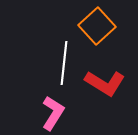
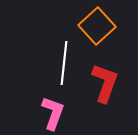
red L-shape: rotated 102 degrees counterclockwise
pink L-shape: rotated 12 degrees counterclockwise
